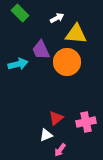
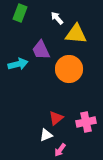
green rectangle: rotated 66 degrees clockwise
white arrow: rotated 104 degrees counterclockwise
orange circle: moved 2 px right, 7 px down
